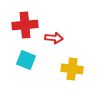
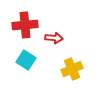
cyan square: rotated 12 degrees clockwise
yellow cross: rotated 30 degrees counterclockwise
